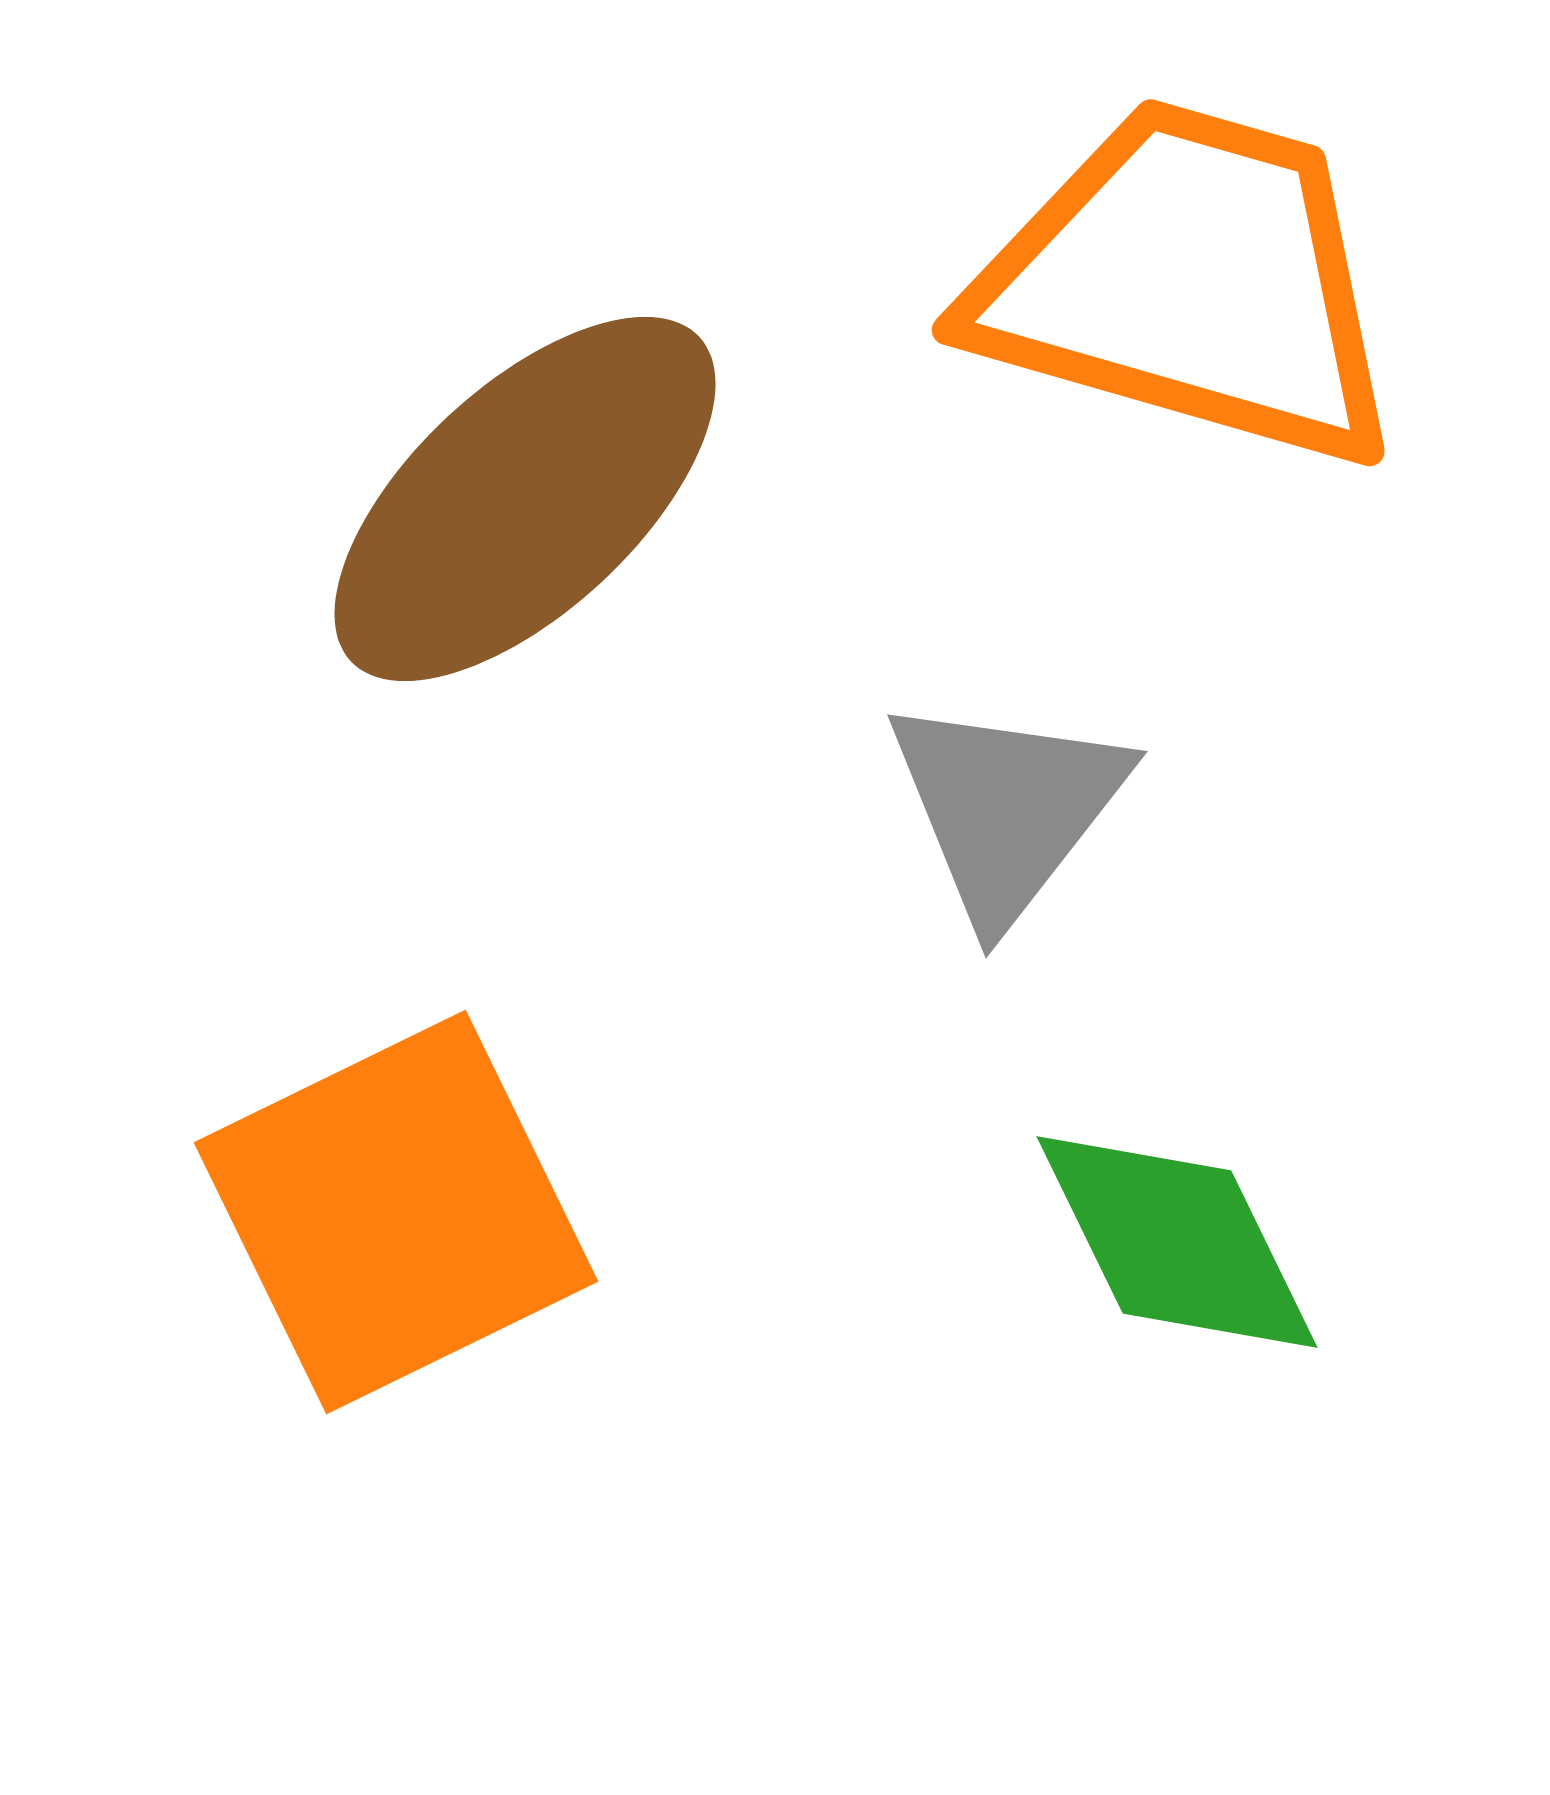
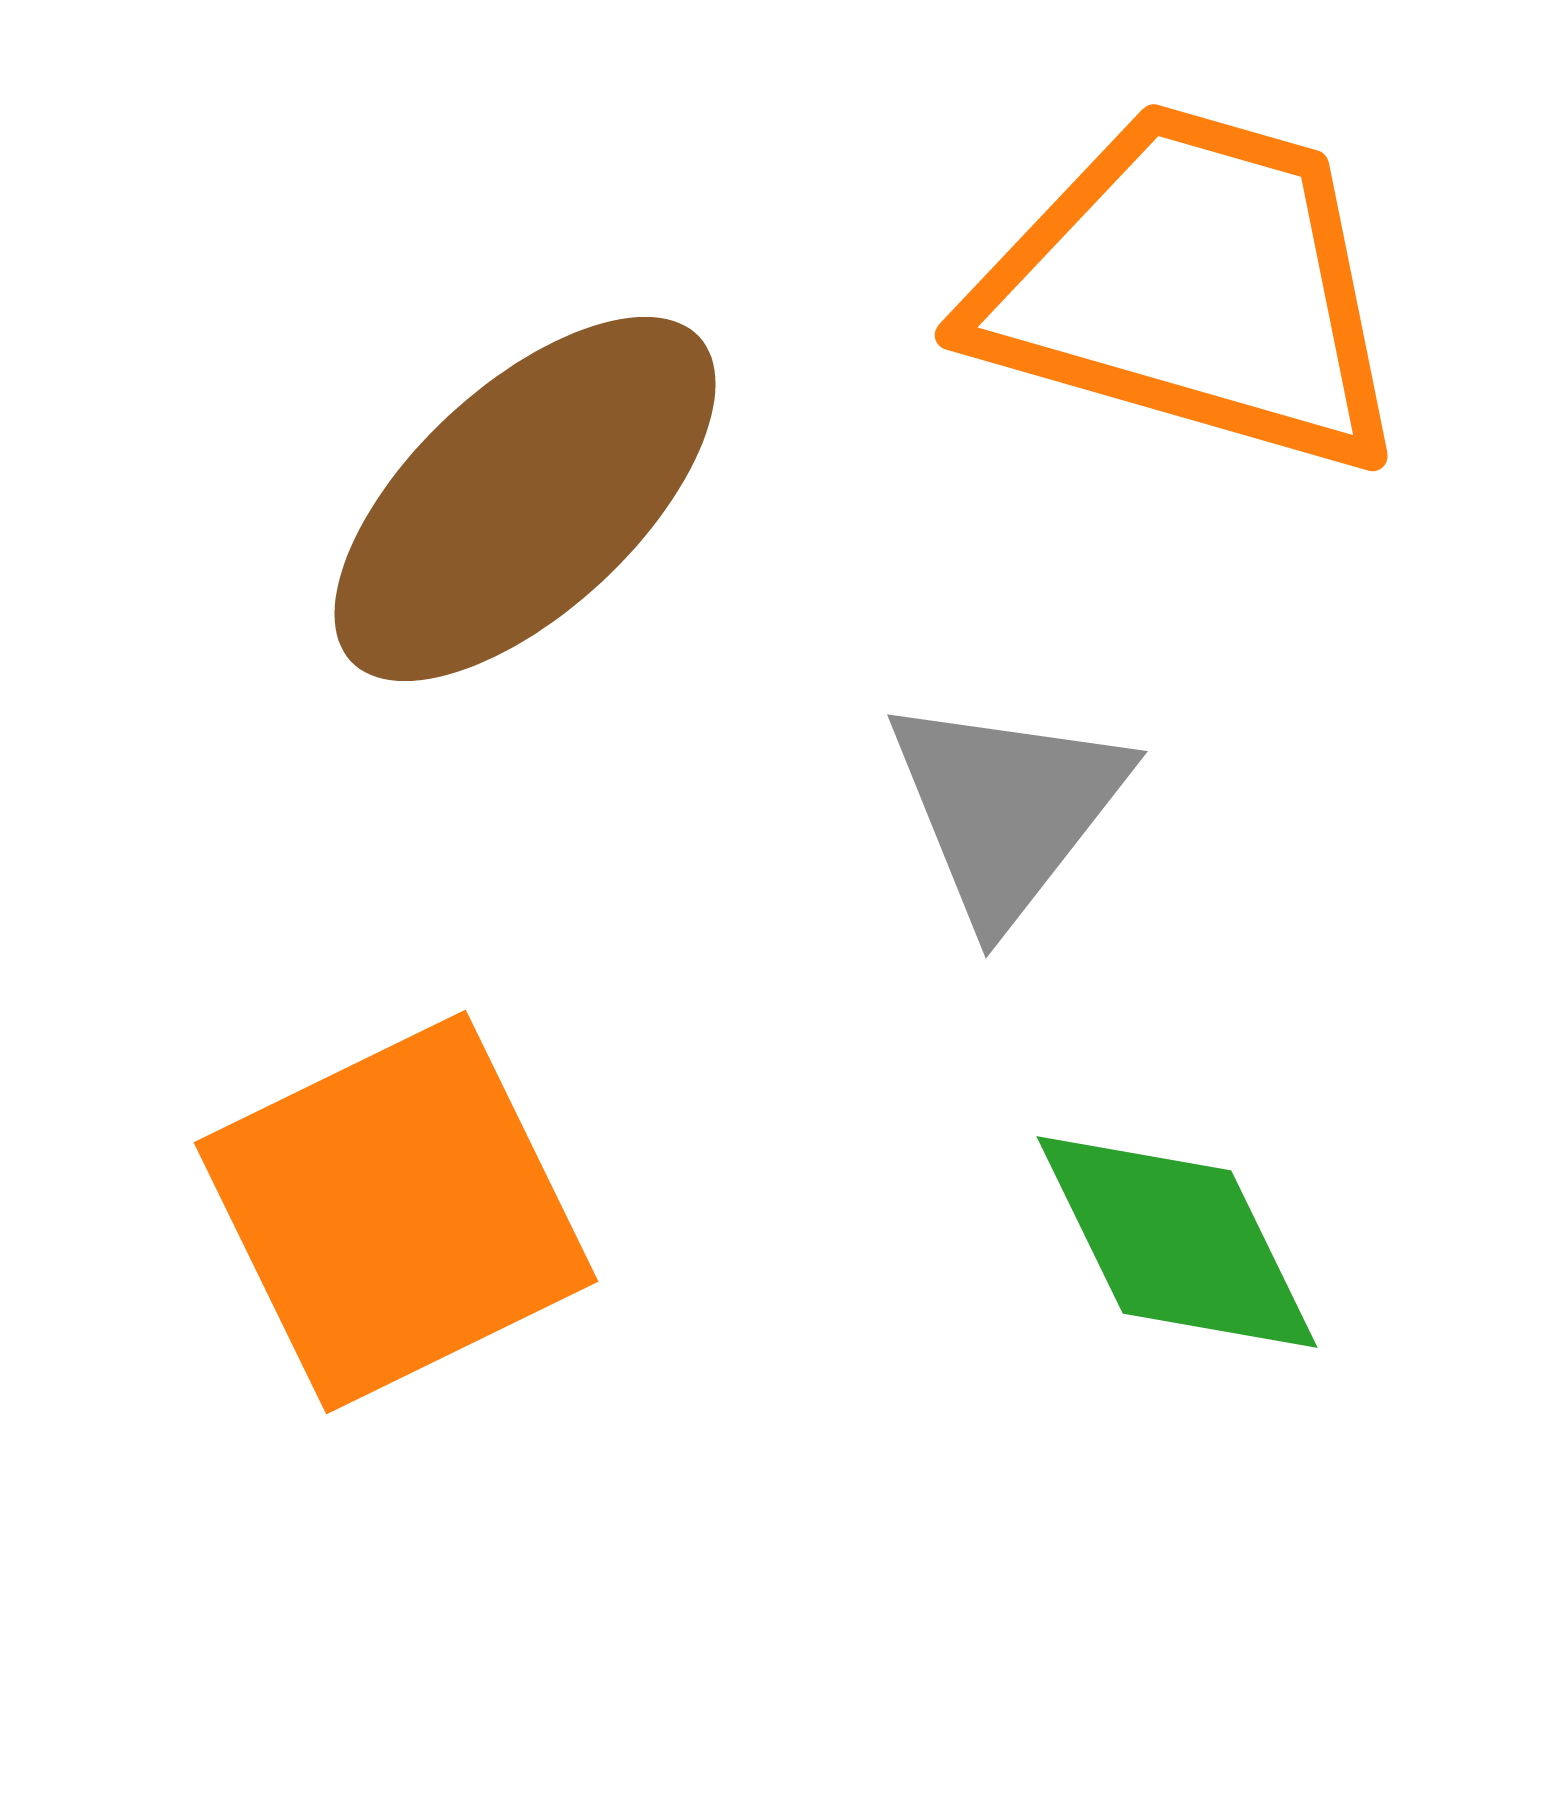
orange trapezoid: moved 3 px right, 5 px down
